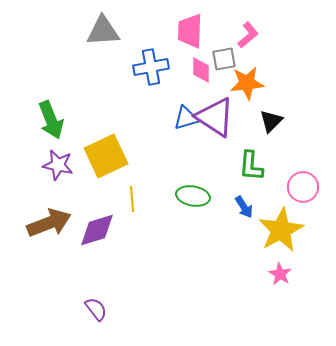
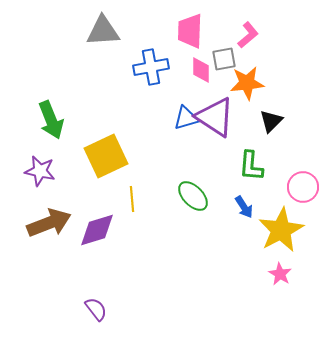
purple star: moved 18 px left, 6 px down
green ellipse: rotated 36 degrees clockwise
